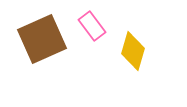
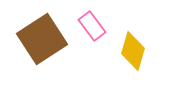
brown square: rotated 9 degrees counterclockwise
